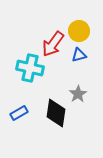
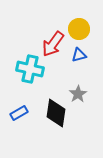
yellow circle: moved 2 px up
cyan cross: moved 1 px down
